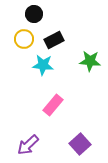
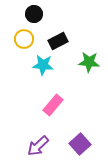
black rectangle: moved 4 px right, 1 px down
green star: moved 1 px left, 1 px down
purple arrow: moved 10 px right, 1 px down
